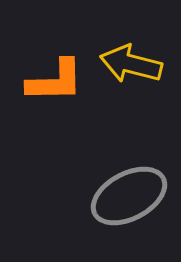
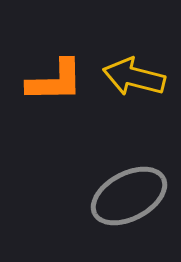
yellow arrow: moved 3 px right, 13 px down
